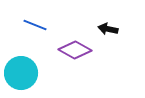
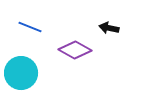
blue line: moved 5 px left, 2 px down
black arrow: moved 1 px right, 1 px up
